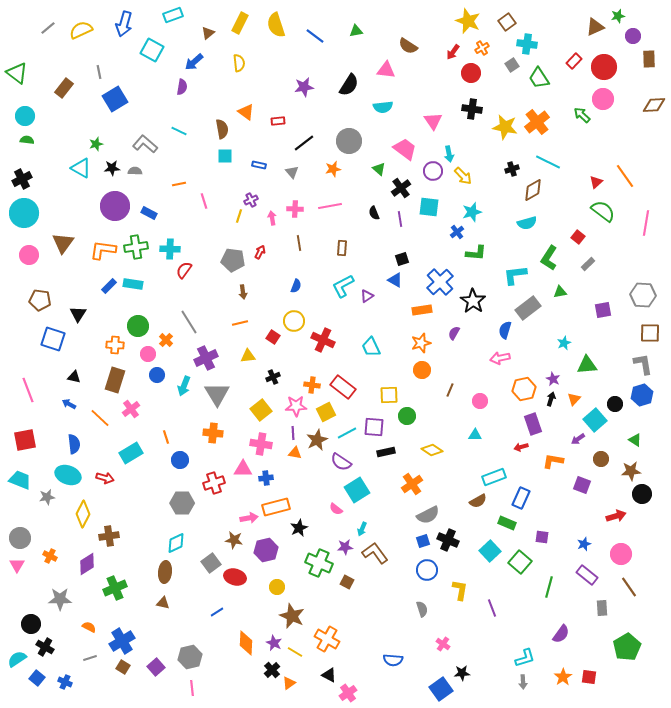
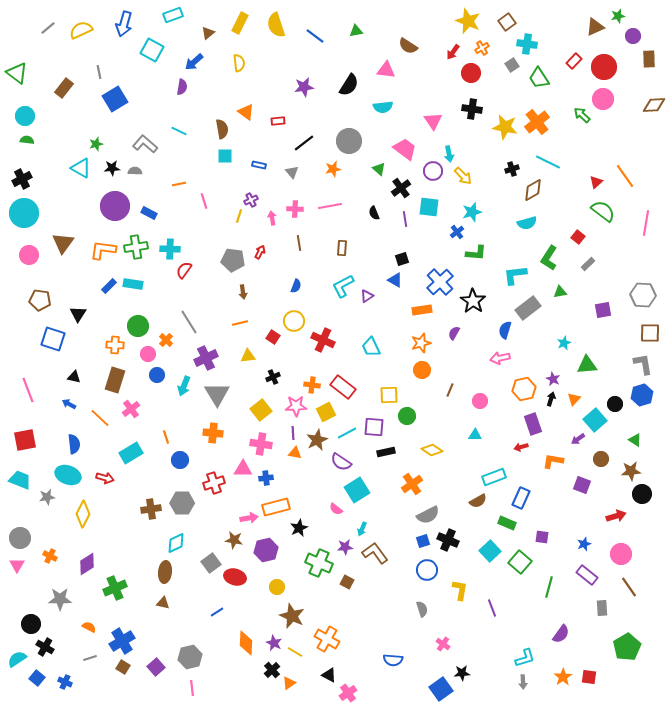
purple line at (400, 219): moved 5 px right
brown cross at (109, 536): moved 42 px right, 27 px up
